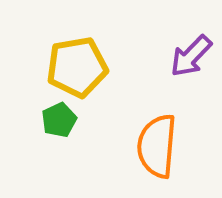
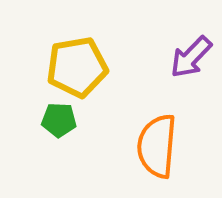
purple arrow: moved 1 px down
green pentagon: rotated 28 degrees clockwise
